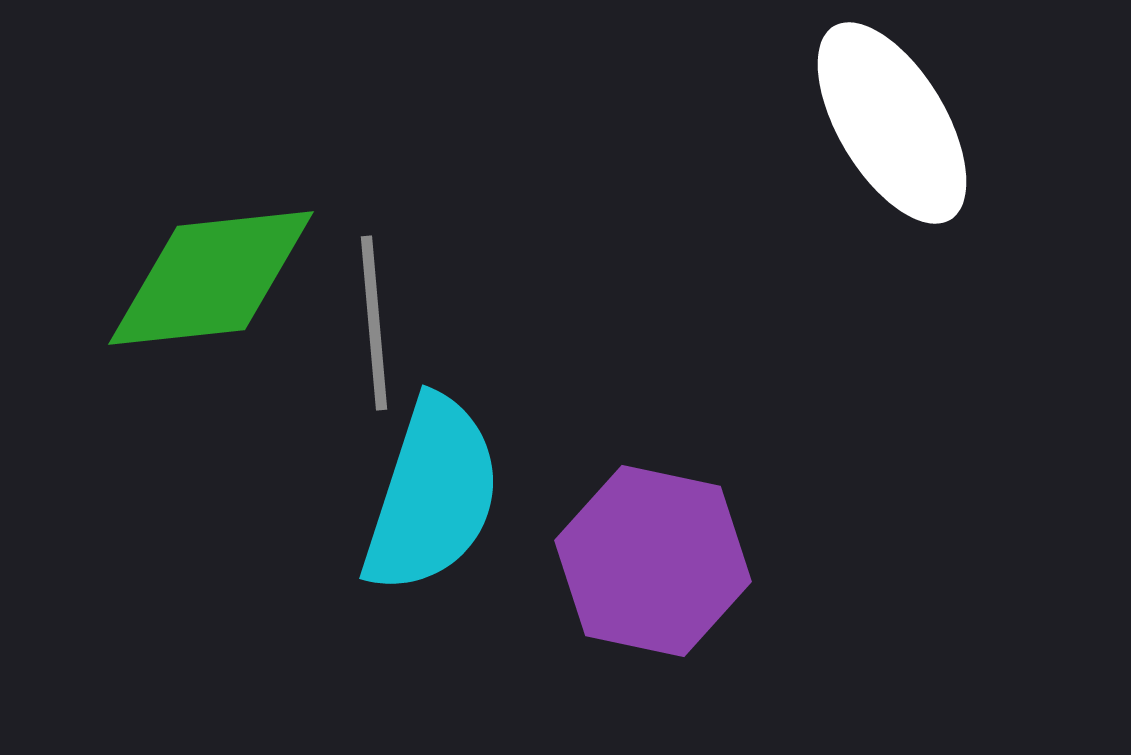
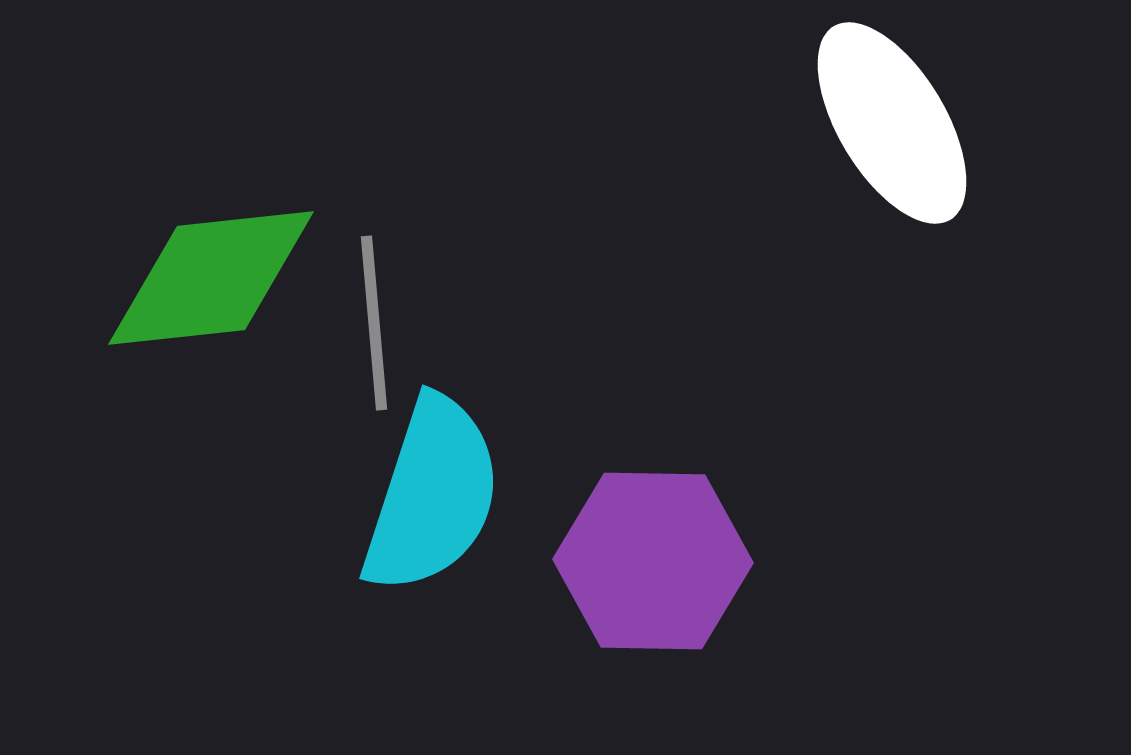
purple hexagon: rotated 11 degrees counterclockwise
